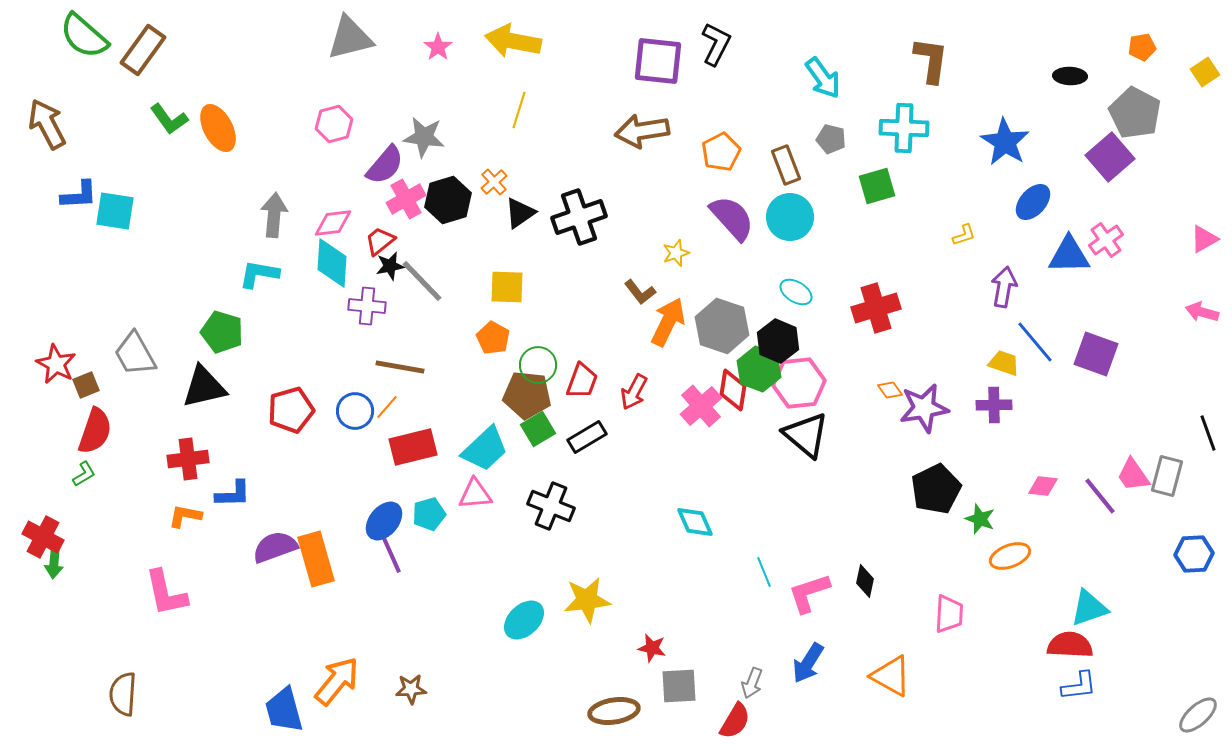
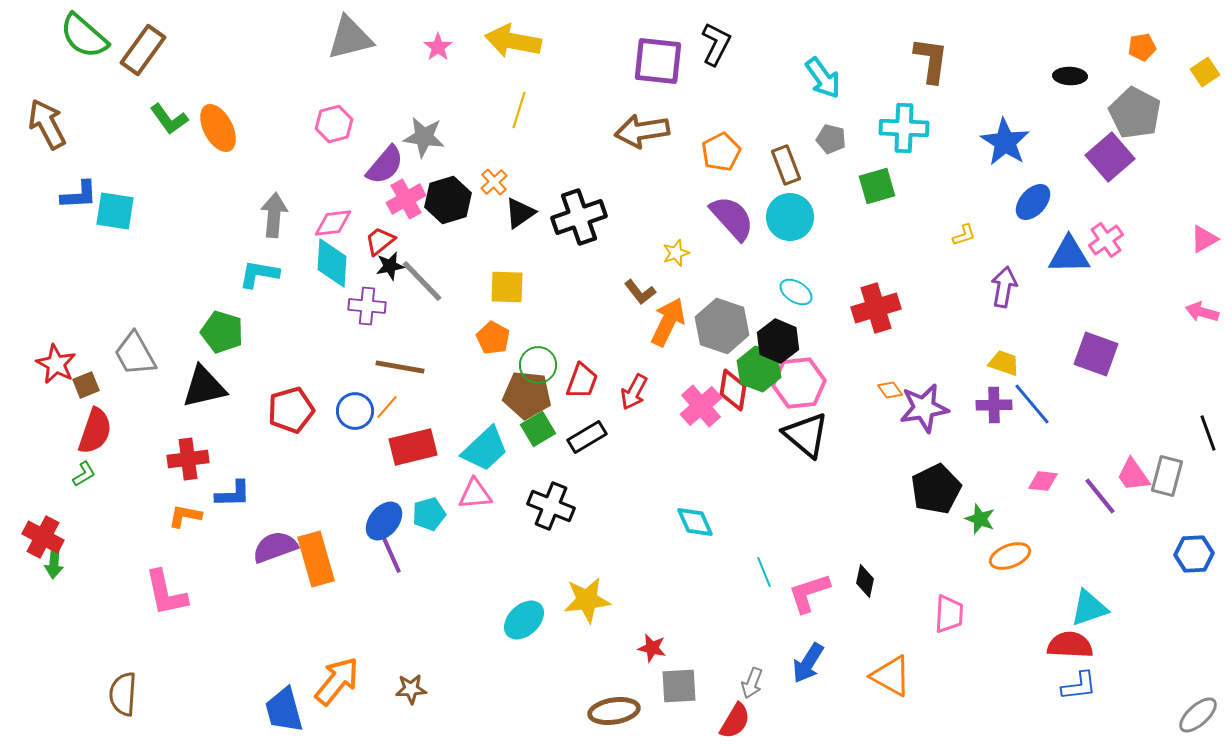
blue line at (1035, 342): moved 3 px left, 62 px down
pink diamond at (1043, 486): moved 5 px up
